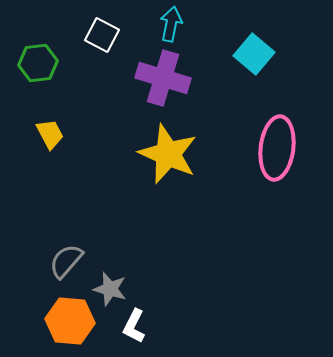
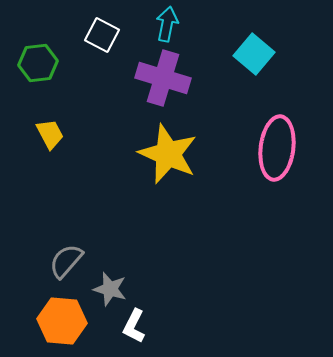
cyan arrow: moved 4 px left
orange hexagon: moved 8 px left
